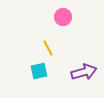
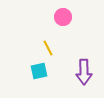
purple arrow: rotated 105 degrees clockwise
